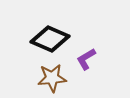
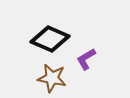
brown star: rotated 16 degrees clockwise
